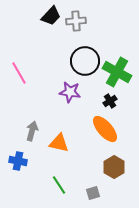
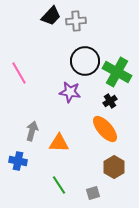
orange triangle: rotated 10 degrees counterclockwise
